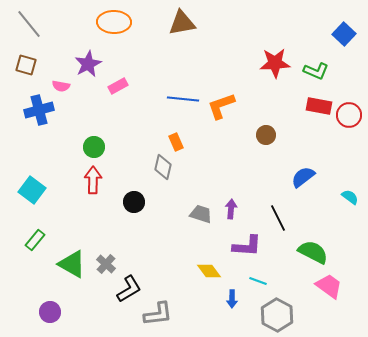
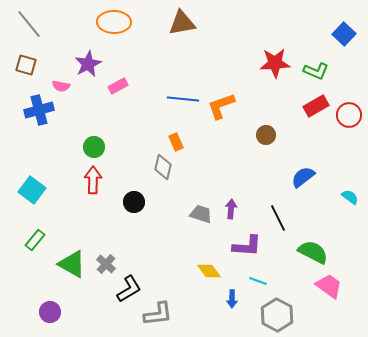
red rectangle: moved 3 px left; rotated 40 degrees counterclockwise
